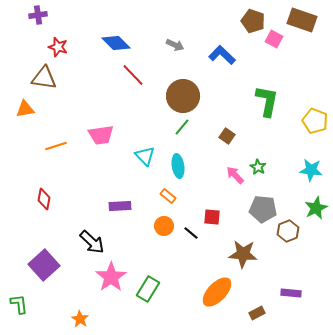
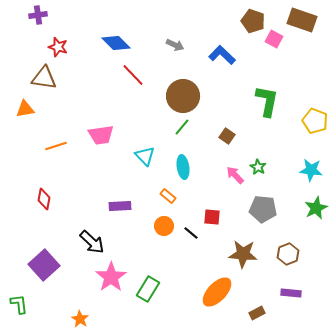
cyan ellipse at (178, 166): moved 5 px right, 1 px down
brown hexagon at (288, 231): moved 23 px down
